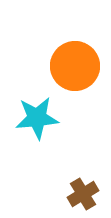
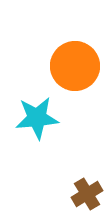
brown cross: moved 4 px right
